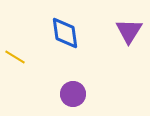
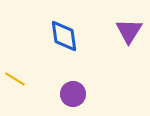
blue diamond: moved 1 px left, 3 px down
yellow line: moved 22 px down
